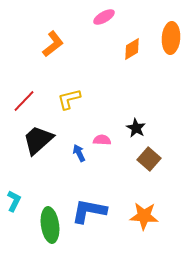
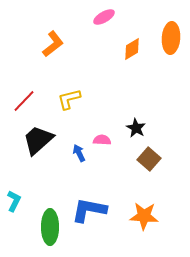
blue L-shape: moved 1 px up
green ellipse: moved 2 px down; rotated 8 degrees clockwise
